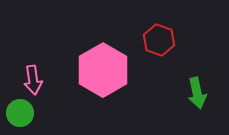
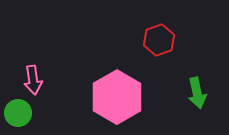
red hexagon: rotated 20 degrees clockwise
pink hexagon: moved 14 px right, 27 px down
green circle: moved 2 px left
